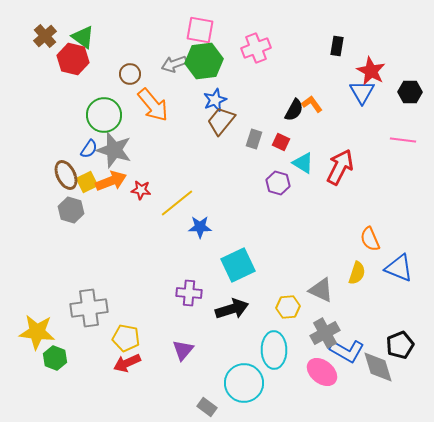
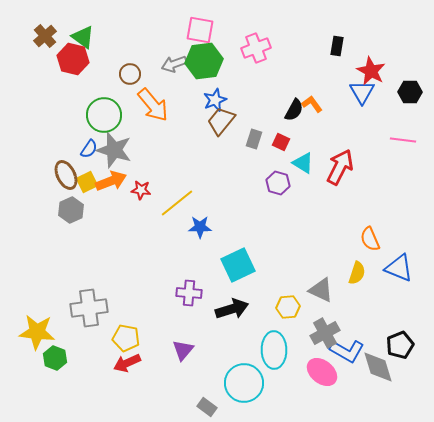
gray hexagon at (71, 210): rotated 20 degrees clockwise
